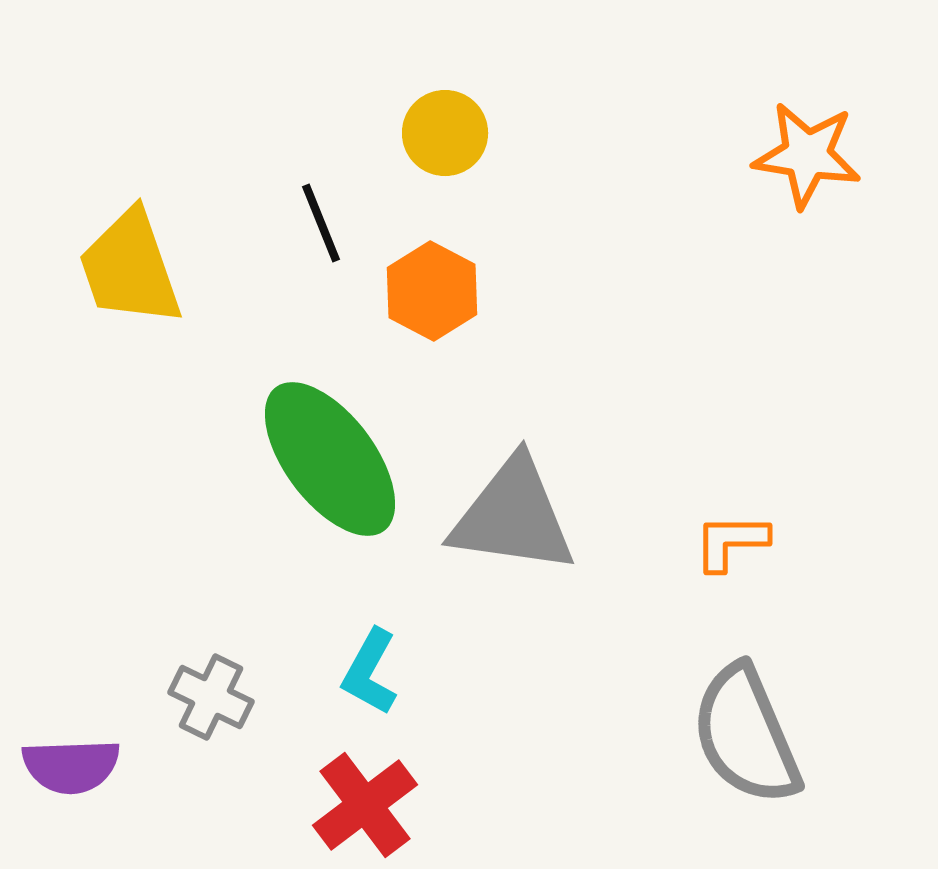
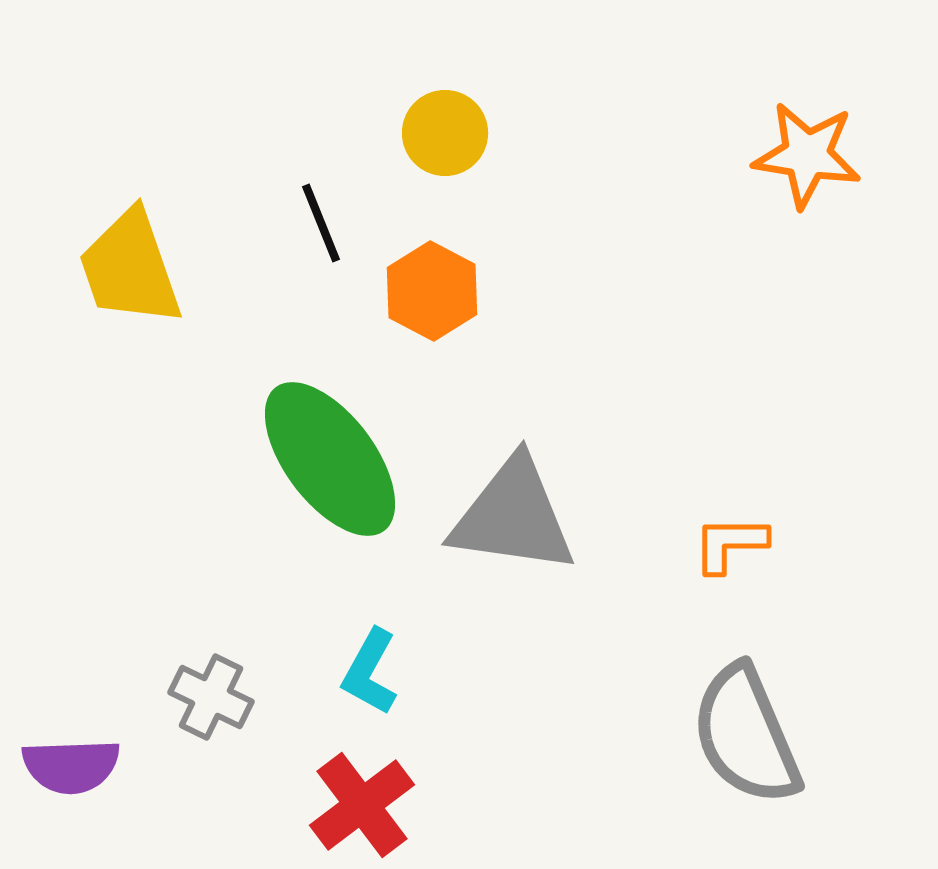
orange L-shape: moved 1 px left, 2 px down
red cross: moved 3 px left
